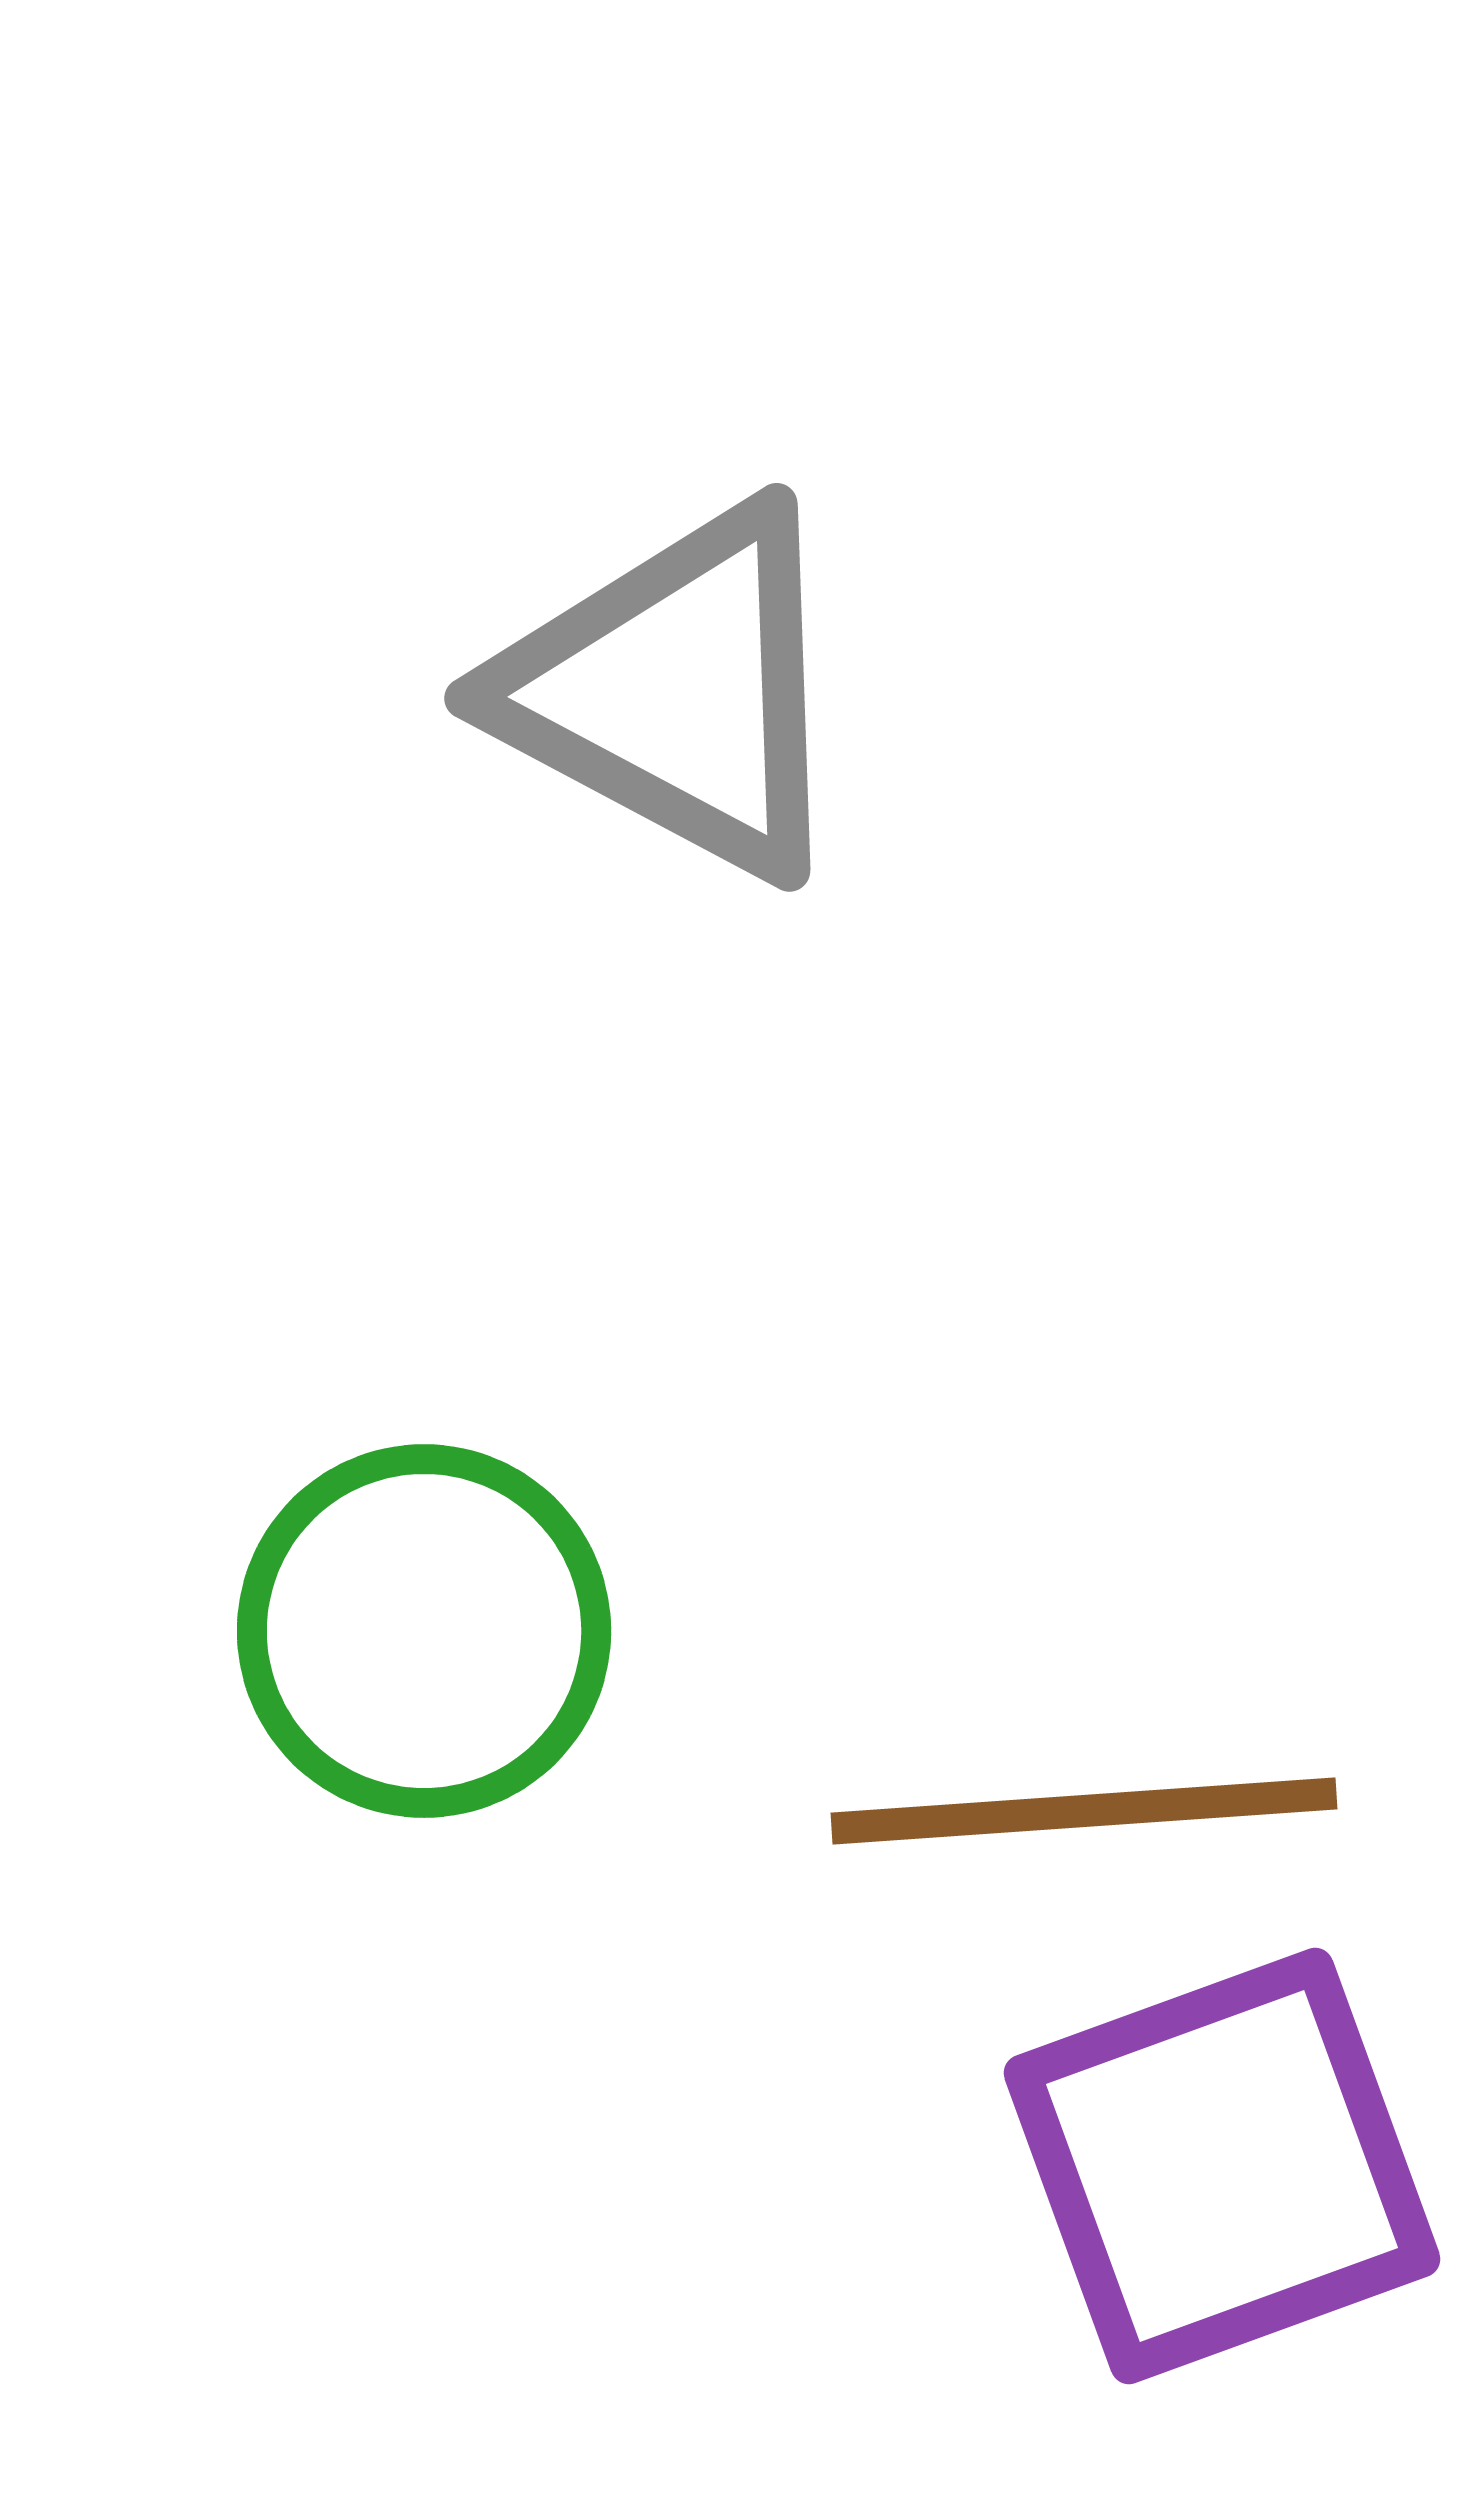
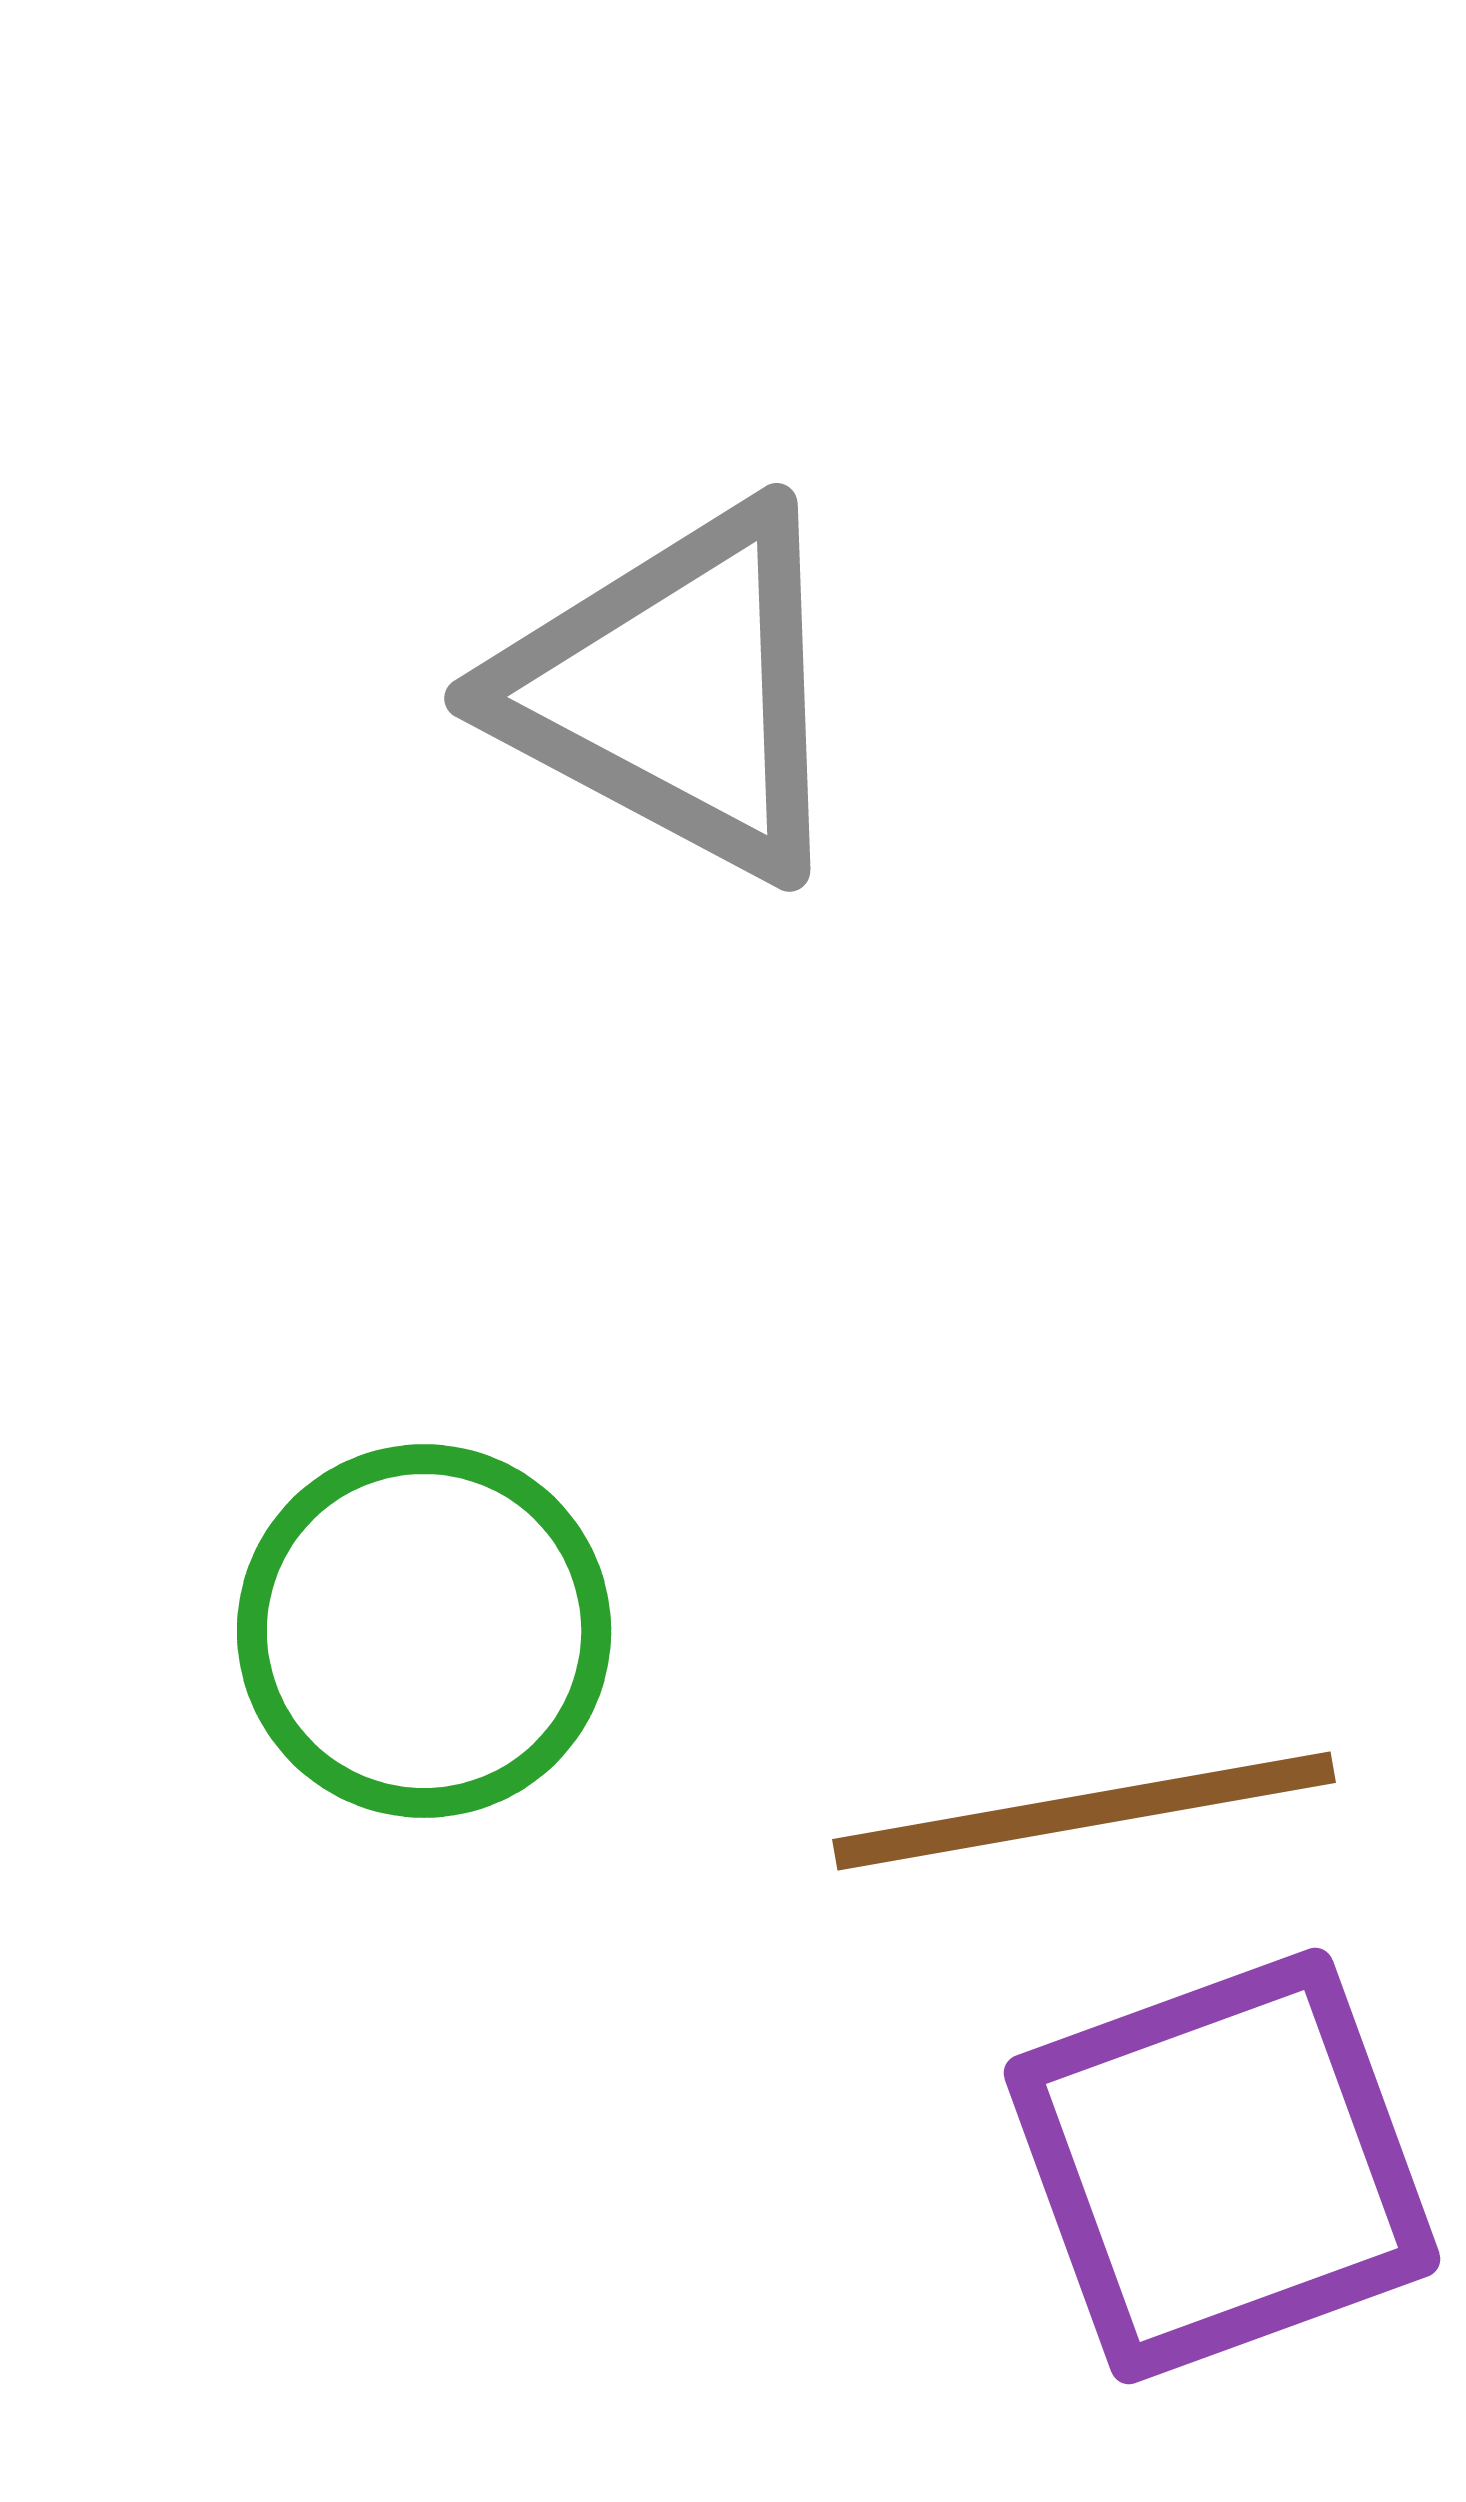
brown line: rotated 6 degrees counterclockwise
